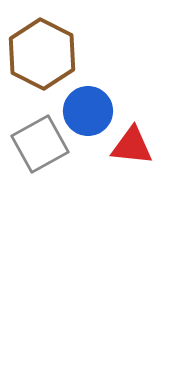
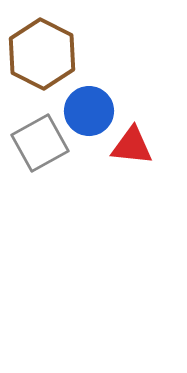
blue circle: moved 1 px right
gray square: moved 1 px up
